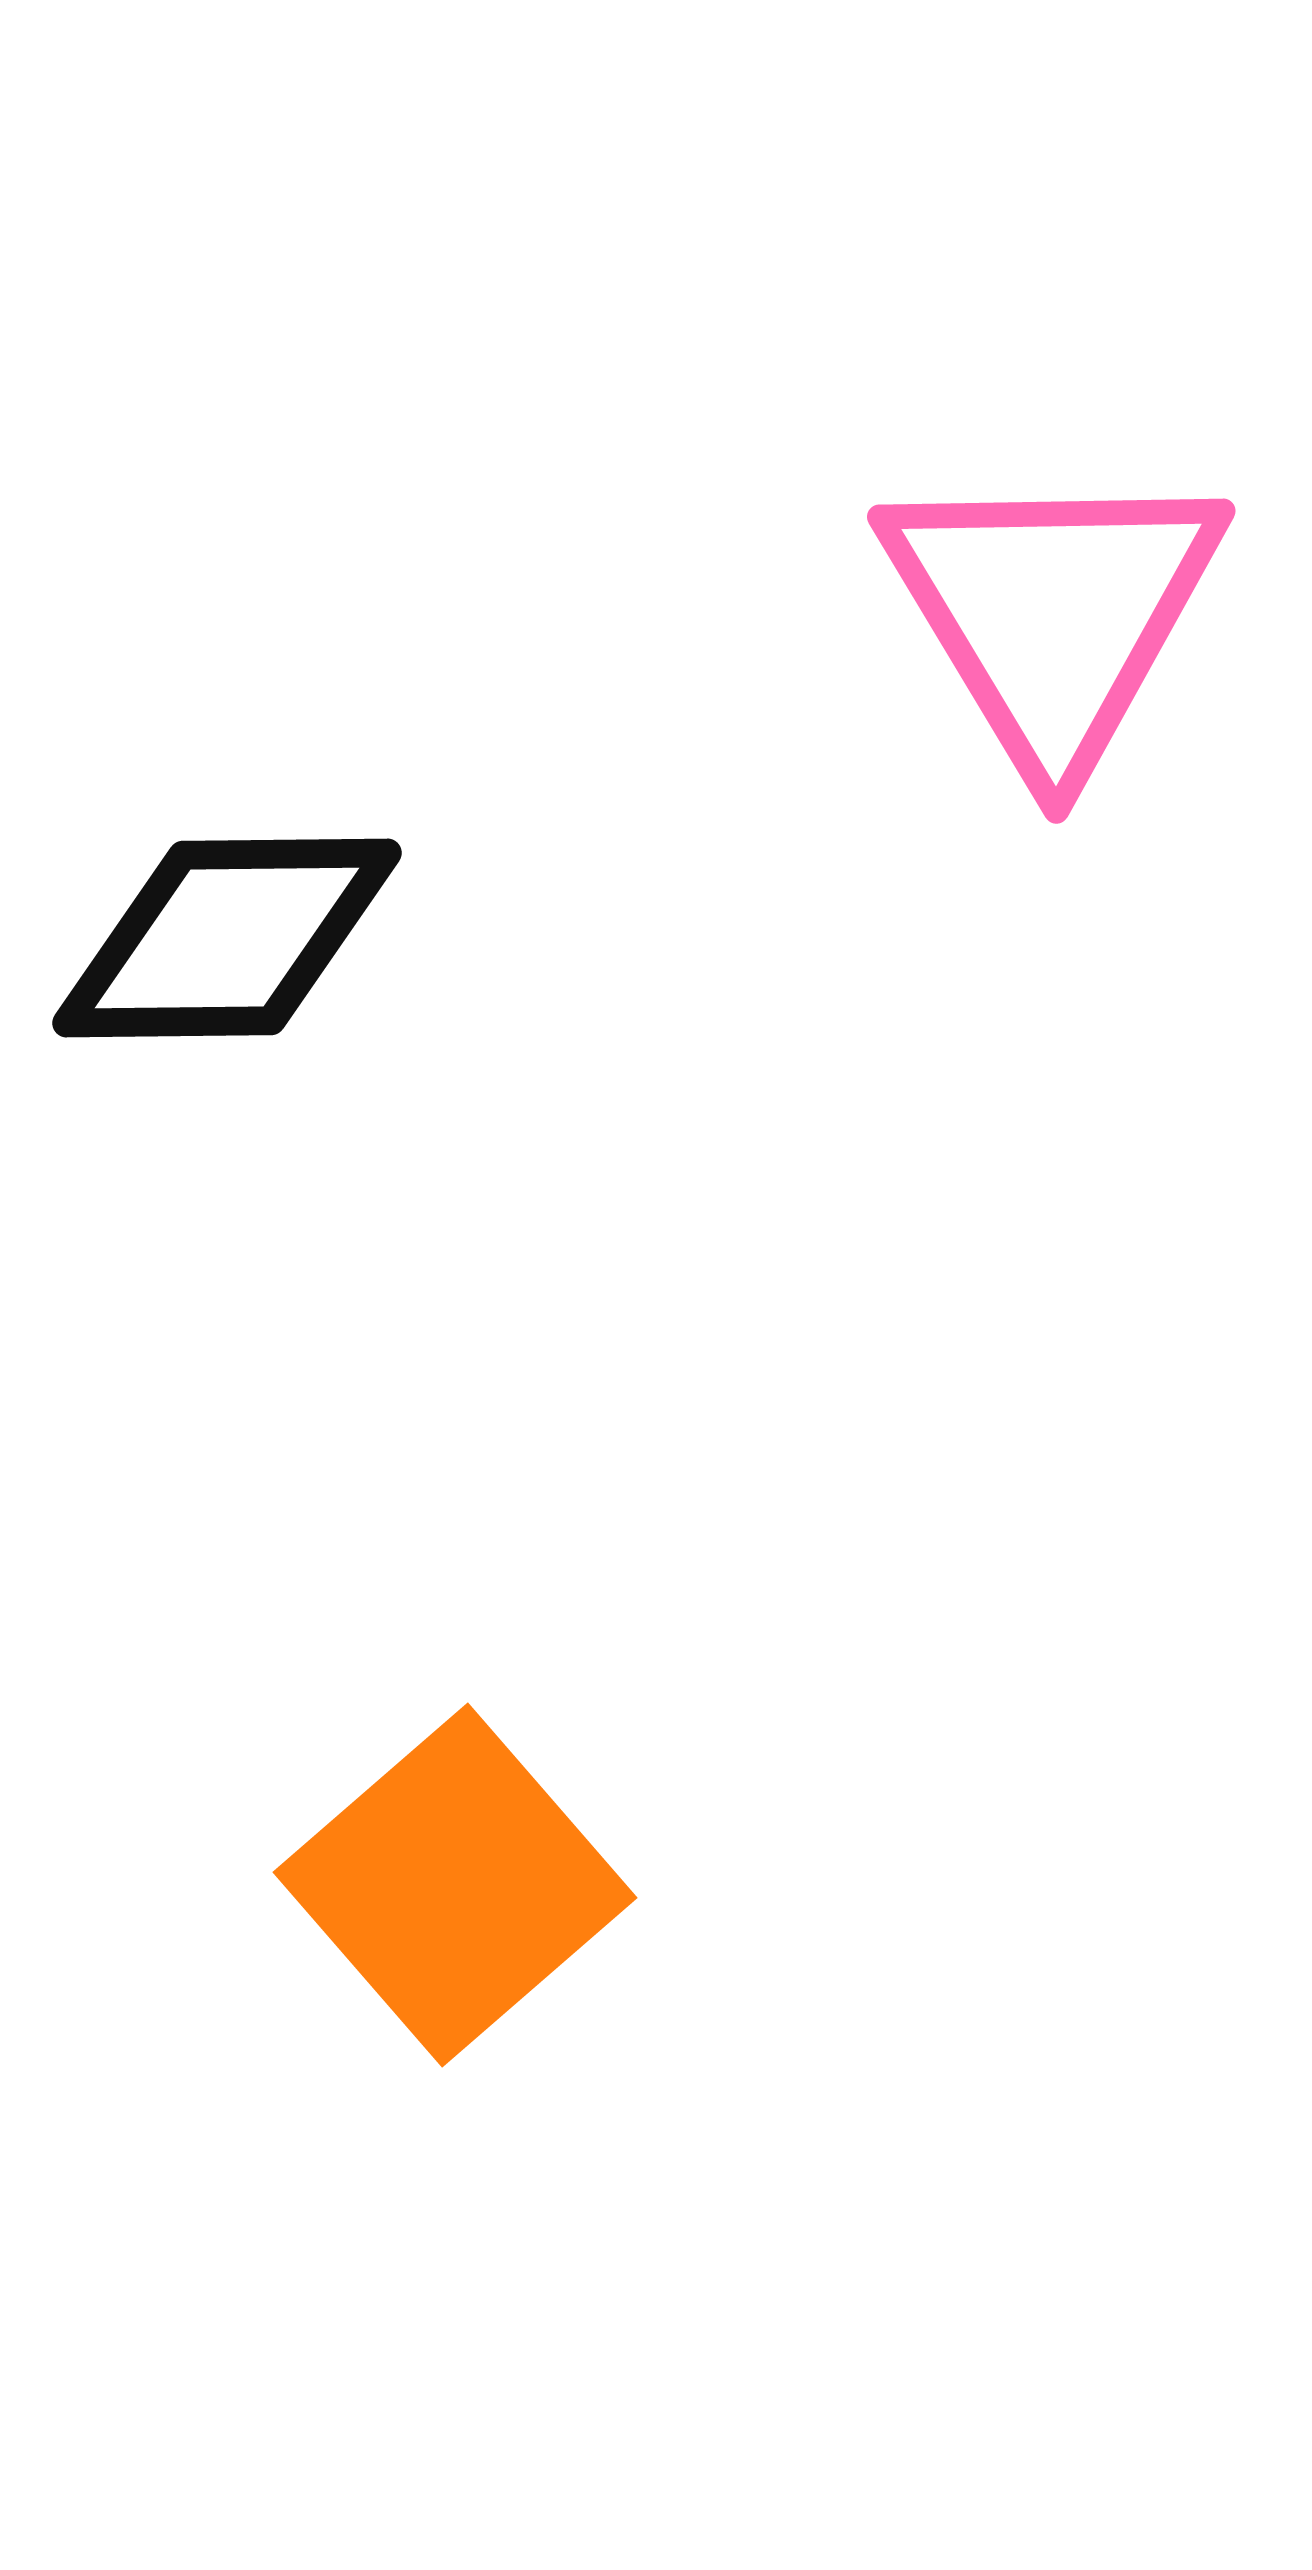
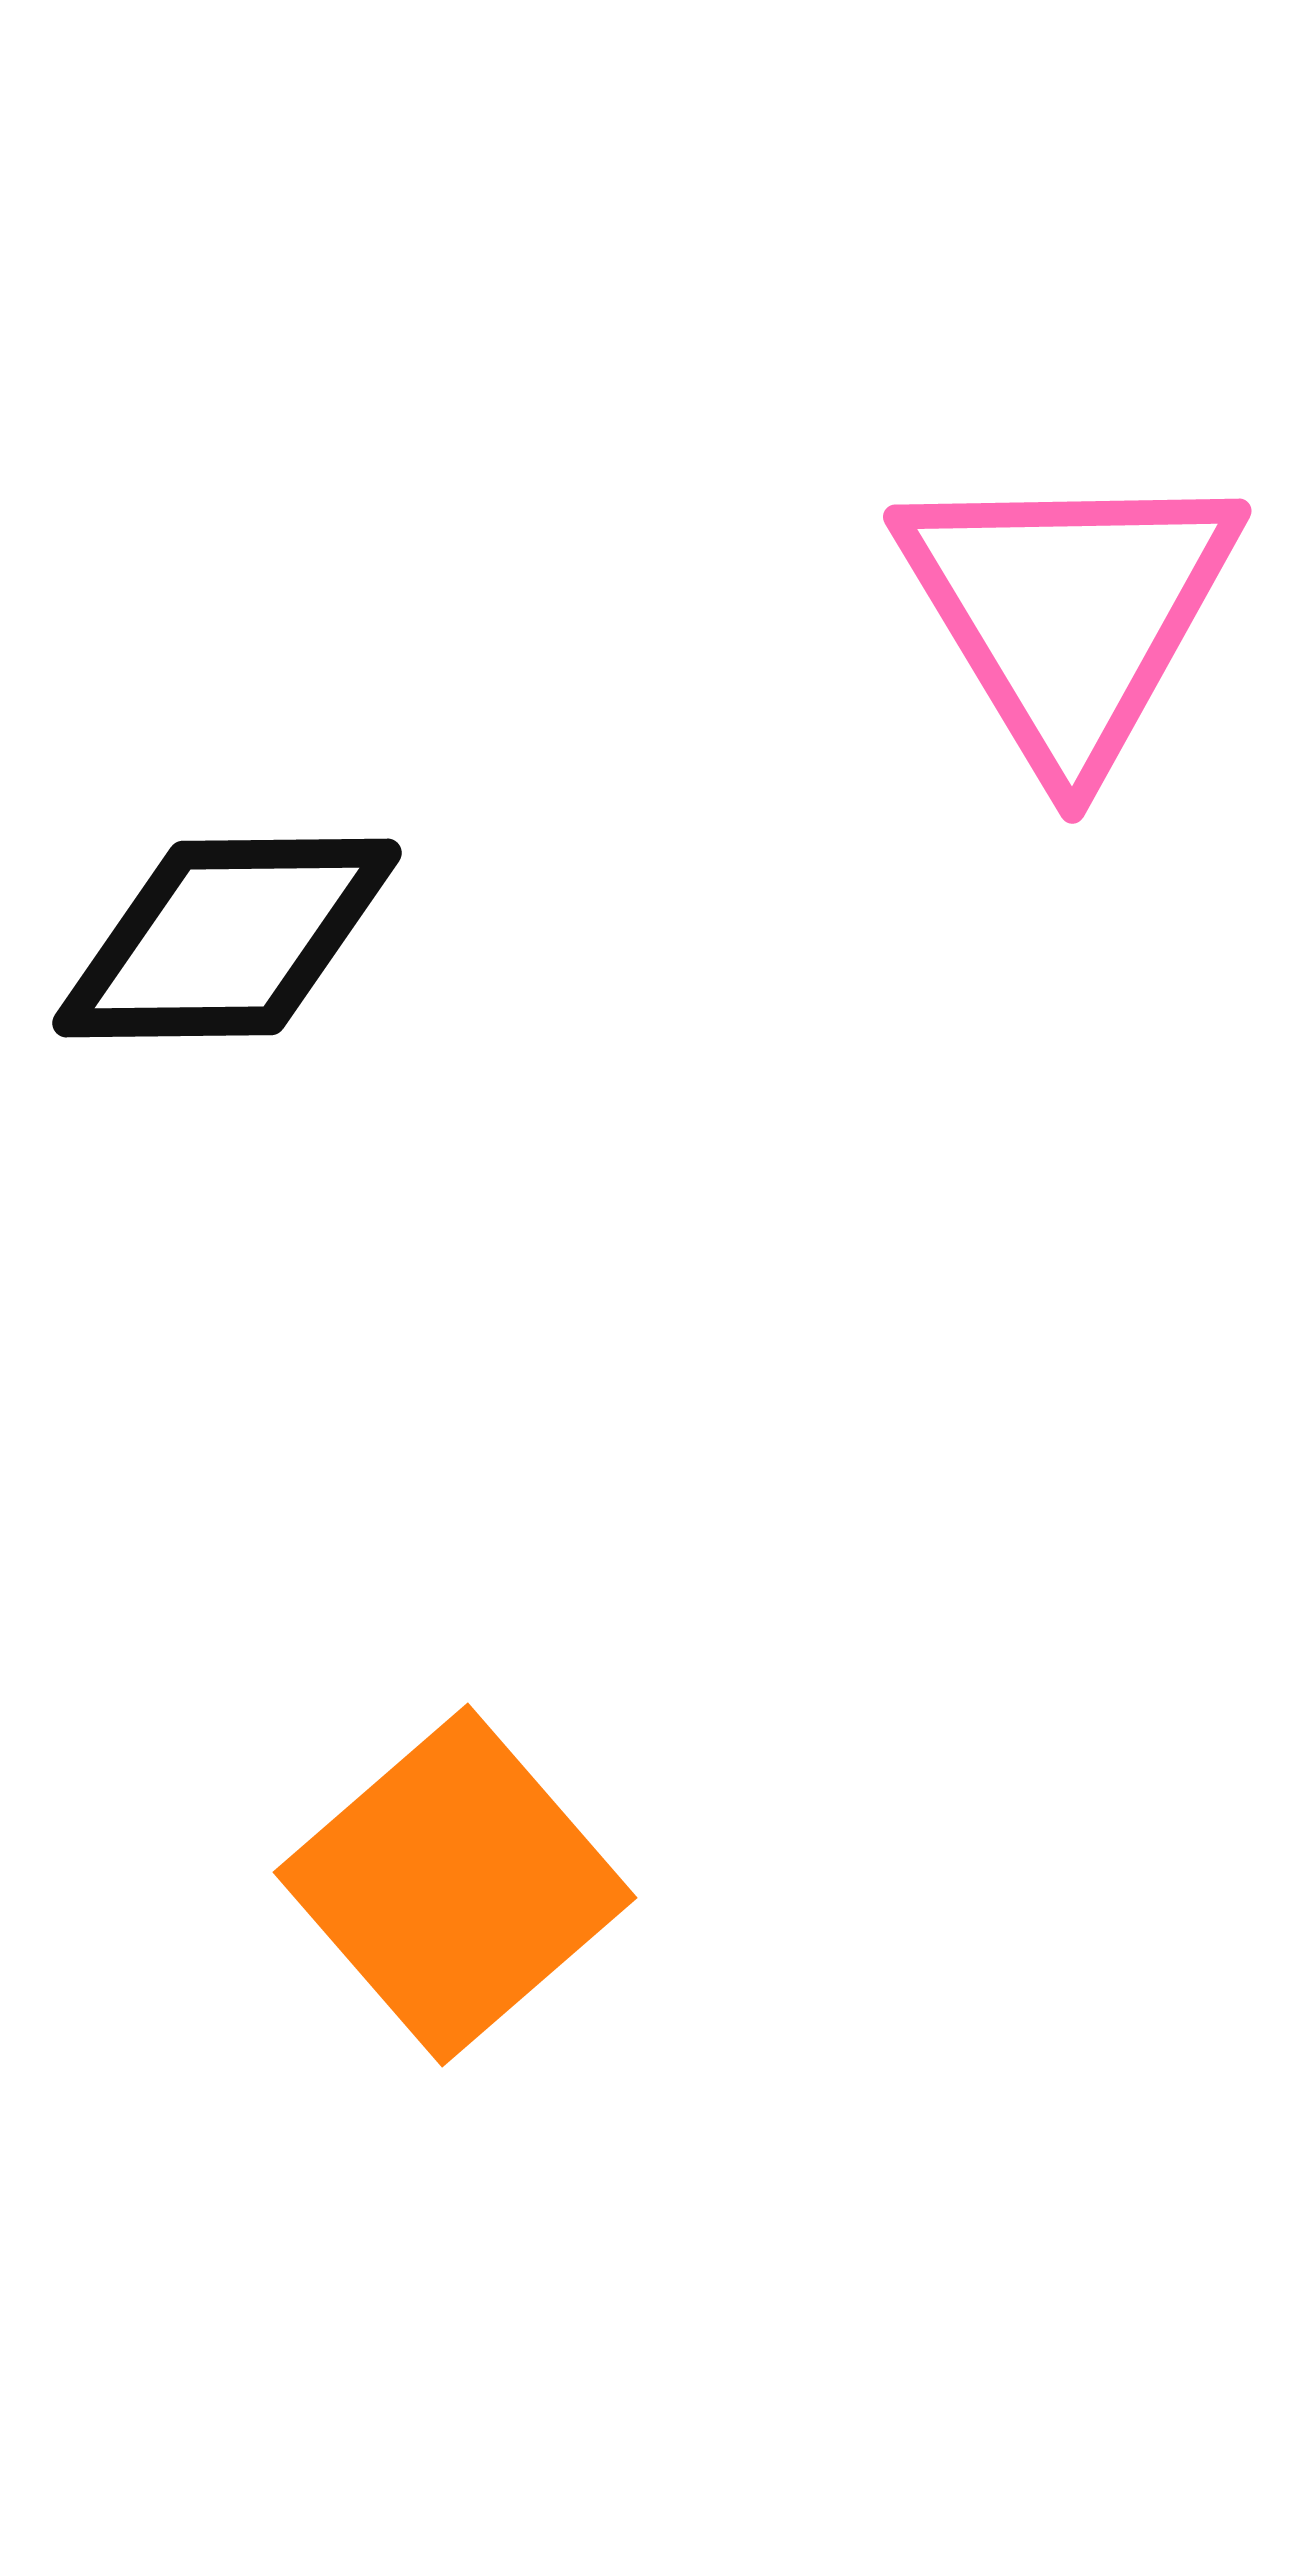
pink triangle: moved 16 px right
